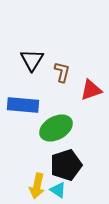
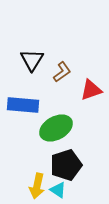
brown L-shape: rotated 40 degrees clockwise
